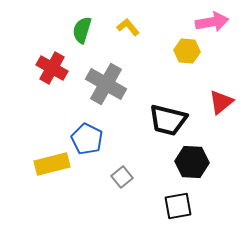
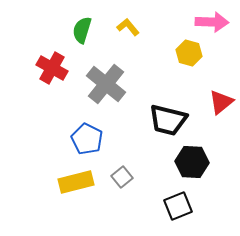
pink arrow: rotated 12 degrees clockwise
yellow hexagon: moved 2 px right, 2 px down; rotated 10 degrees clockwise
gray cross: rotated 9 degrees clockwise
yellow rectangle: moved 24 px right, 18 px down
black square: rotated 12 degrees counterclockwise
